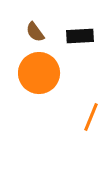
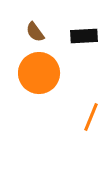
black rectangle: moved 4 px right
